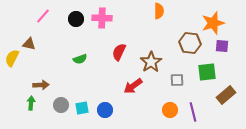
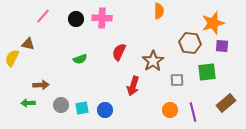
brown triangle: moved 1 px left
brown star: moved 2 px right, 1 px up
red arrow: rotated 36 degrees counterclockwise
brown rectangle: moved 8 px down
green arrow: moved 3 px left; rotated 96 degrees counterclockwise
